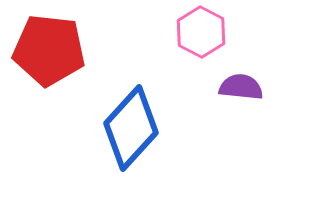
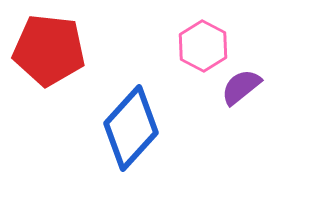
pink hexagon: moved 2 px right, 14 px down
purple semicircle: rotated 45 degrees counterclockwise
